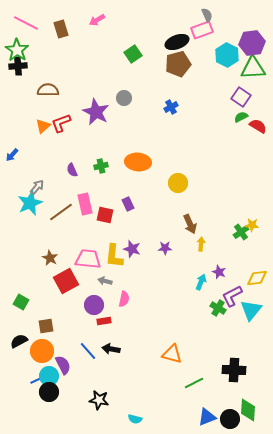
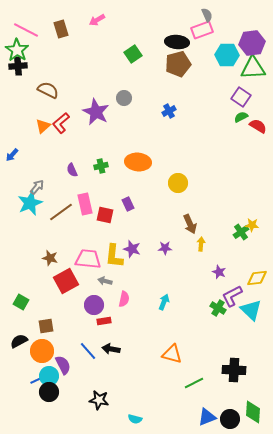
pink line at (26, 23): moved 7 px down
black ellipse at (177, 42): rotated 25 degrees clockwise
cyan hexagon at (227, 55): rotated 25 degrees counterclockwise
brown semicircle at (48, 90): rotated 25 degrees clockwise
blue cross at (171, 107): moved 2 px left, 4 px down
red L-shape at (61, 123): rotated 20 degrees counterclockwise
brown star at (50, 258): rotated 14 degrees counterclockwise
cyan arrow at (201, 282): moved 37 px left, 20 px down
cyan triangle at (251, 310): rotated 25 degrees counterclockwise
green diamond at (248, 410): moved 5 px right, 2 px down
